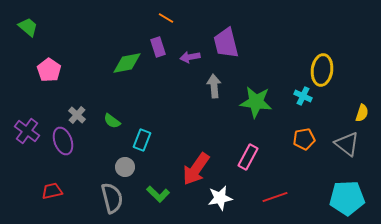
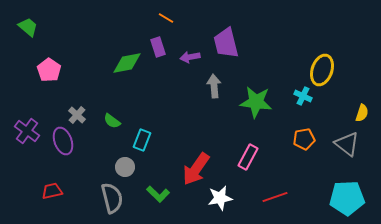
yellow ellipse: rotated 12 degrees clockwise
